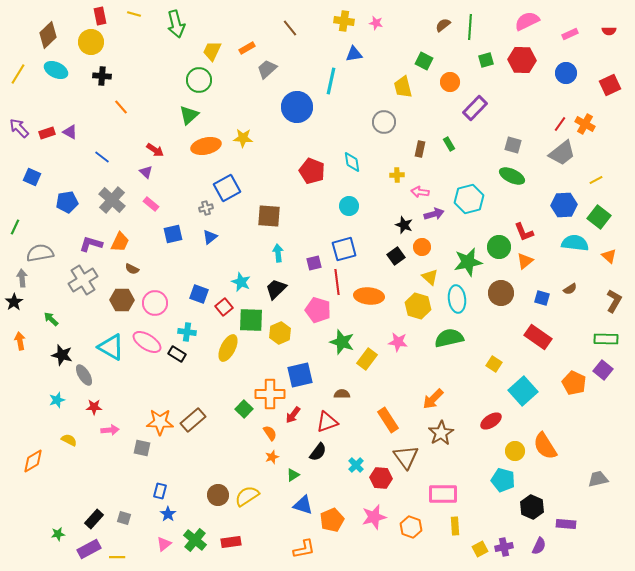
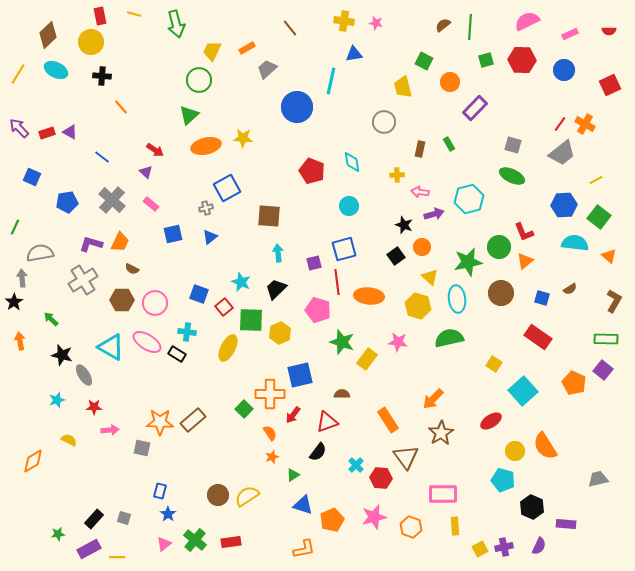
blue circle at (566, 73): moved 2 px left, 3 px up
